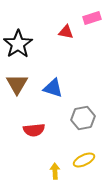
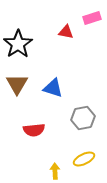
yellow ellipse: moved 1 px up
